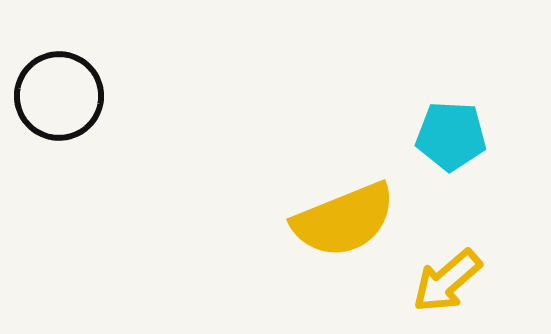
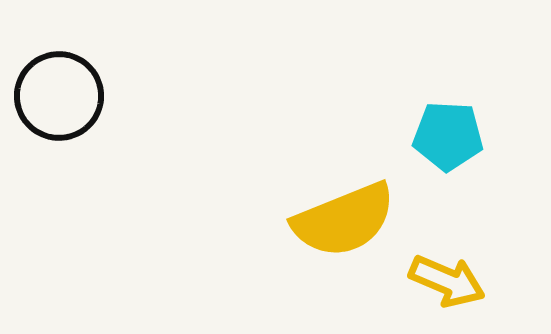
cyan pentagon: moved 3 px left
yellow arrow: rotated 116 degrees counterclockwise
